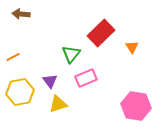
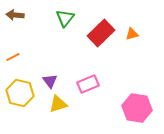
brown arrow: moved 6 px left, 1 px down
orange triangle: moved 13 px up; rotated 48 degrees clockwise
green triangle: moved 6 px left, 36 px up
pink rectangle: moved 2 px right, 6 px down
yellow hexagon: moved 1 px down; rotated 24 degrees clockwise
pink hexagon: moved 1 px right, 2 px down
